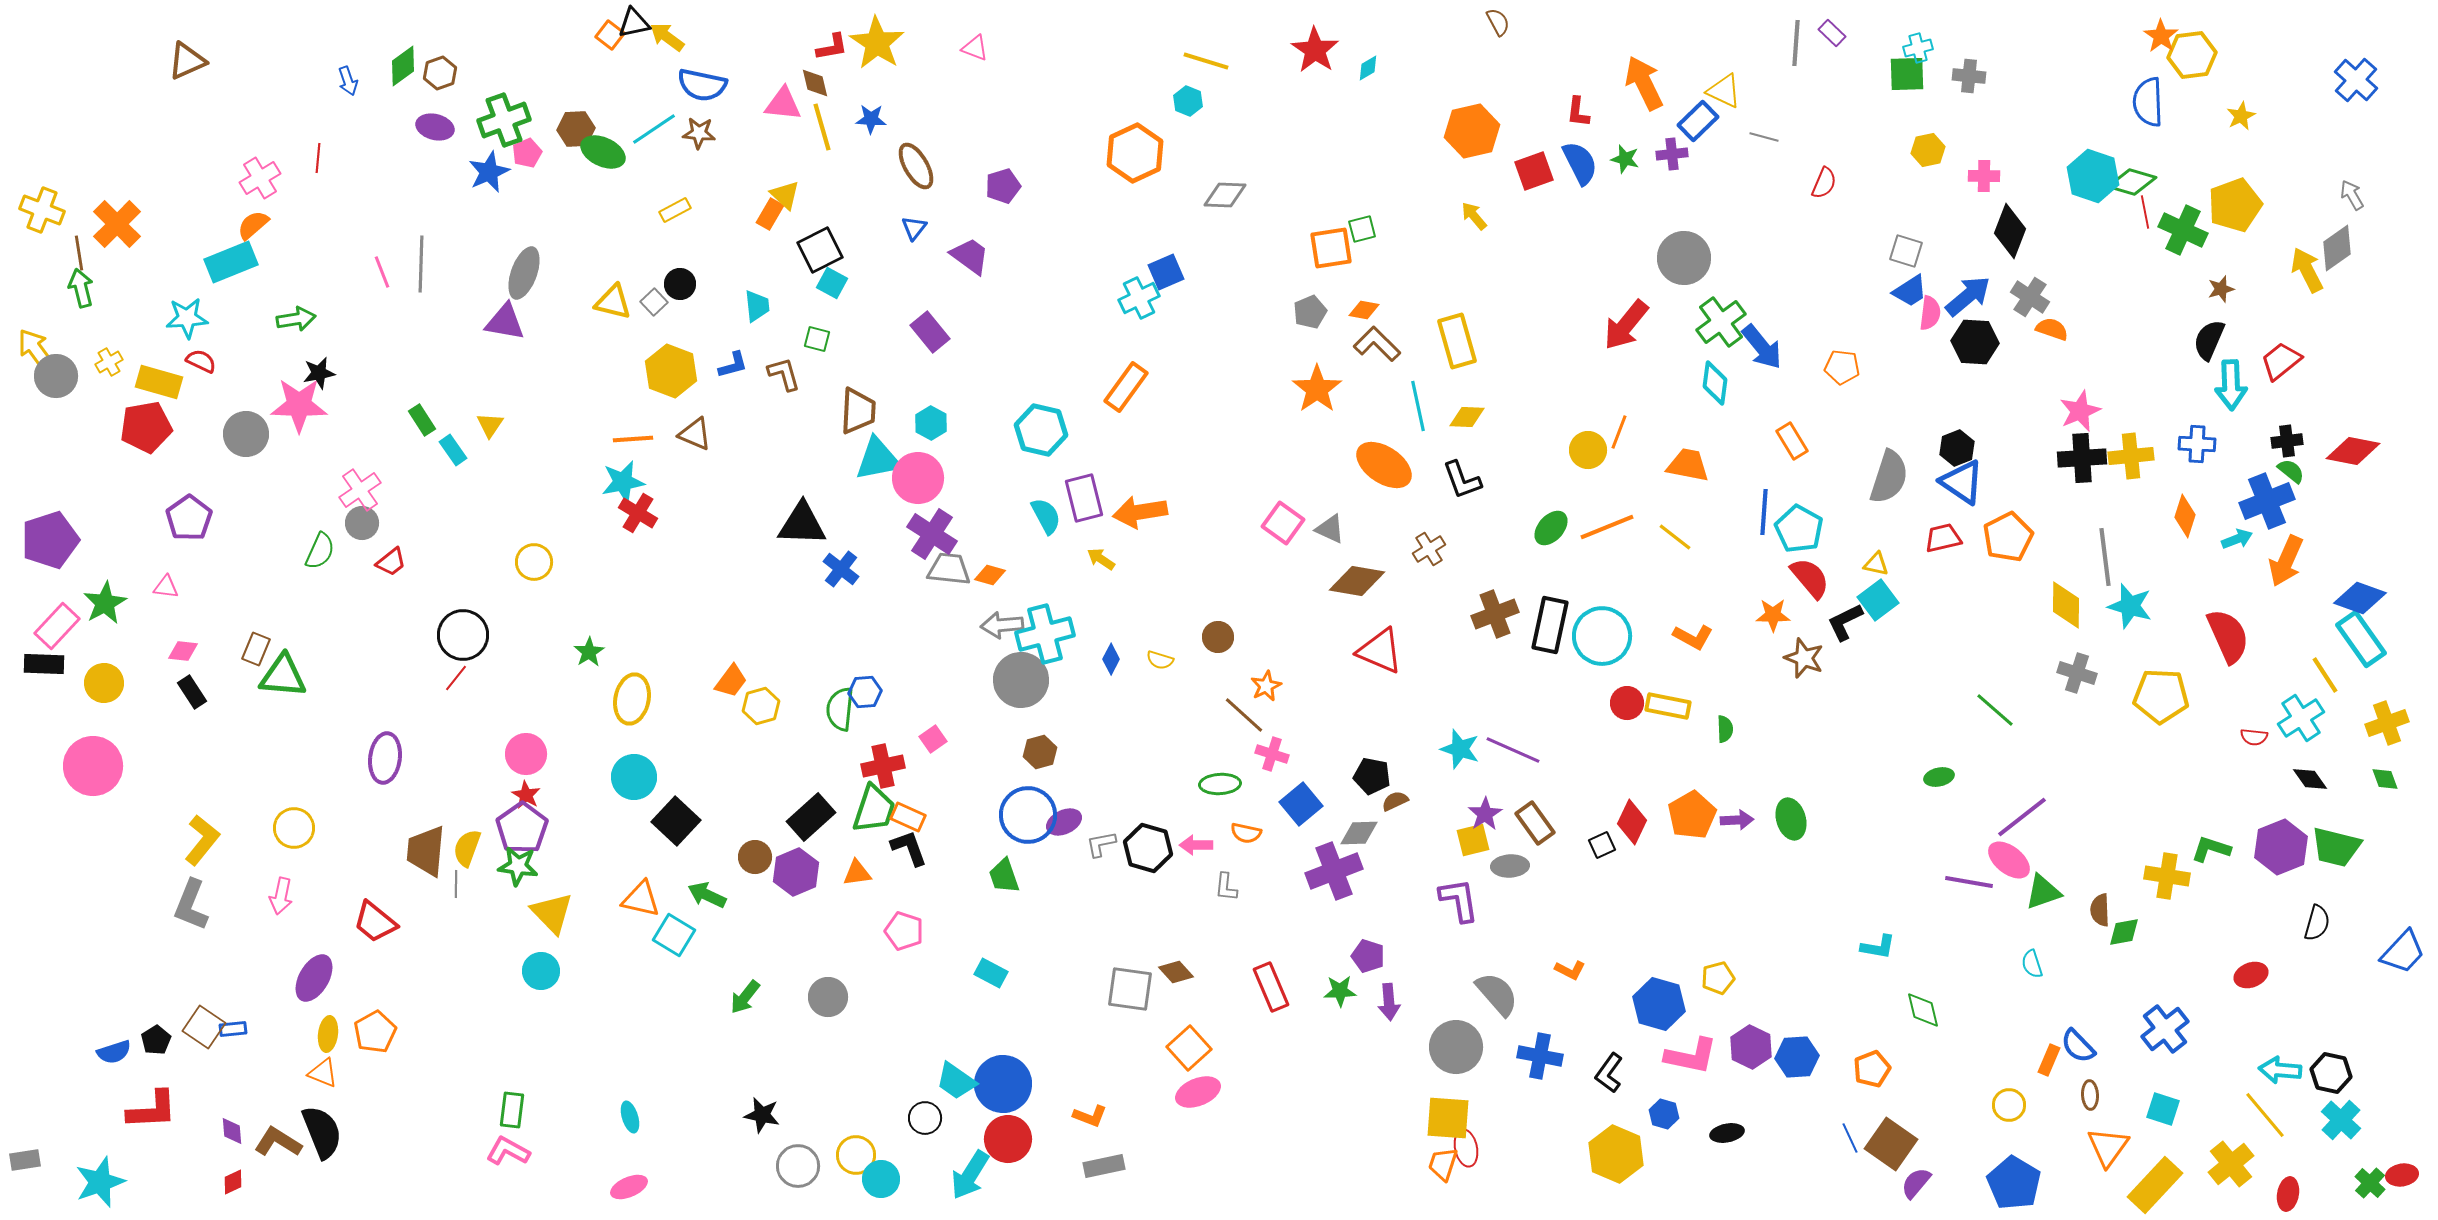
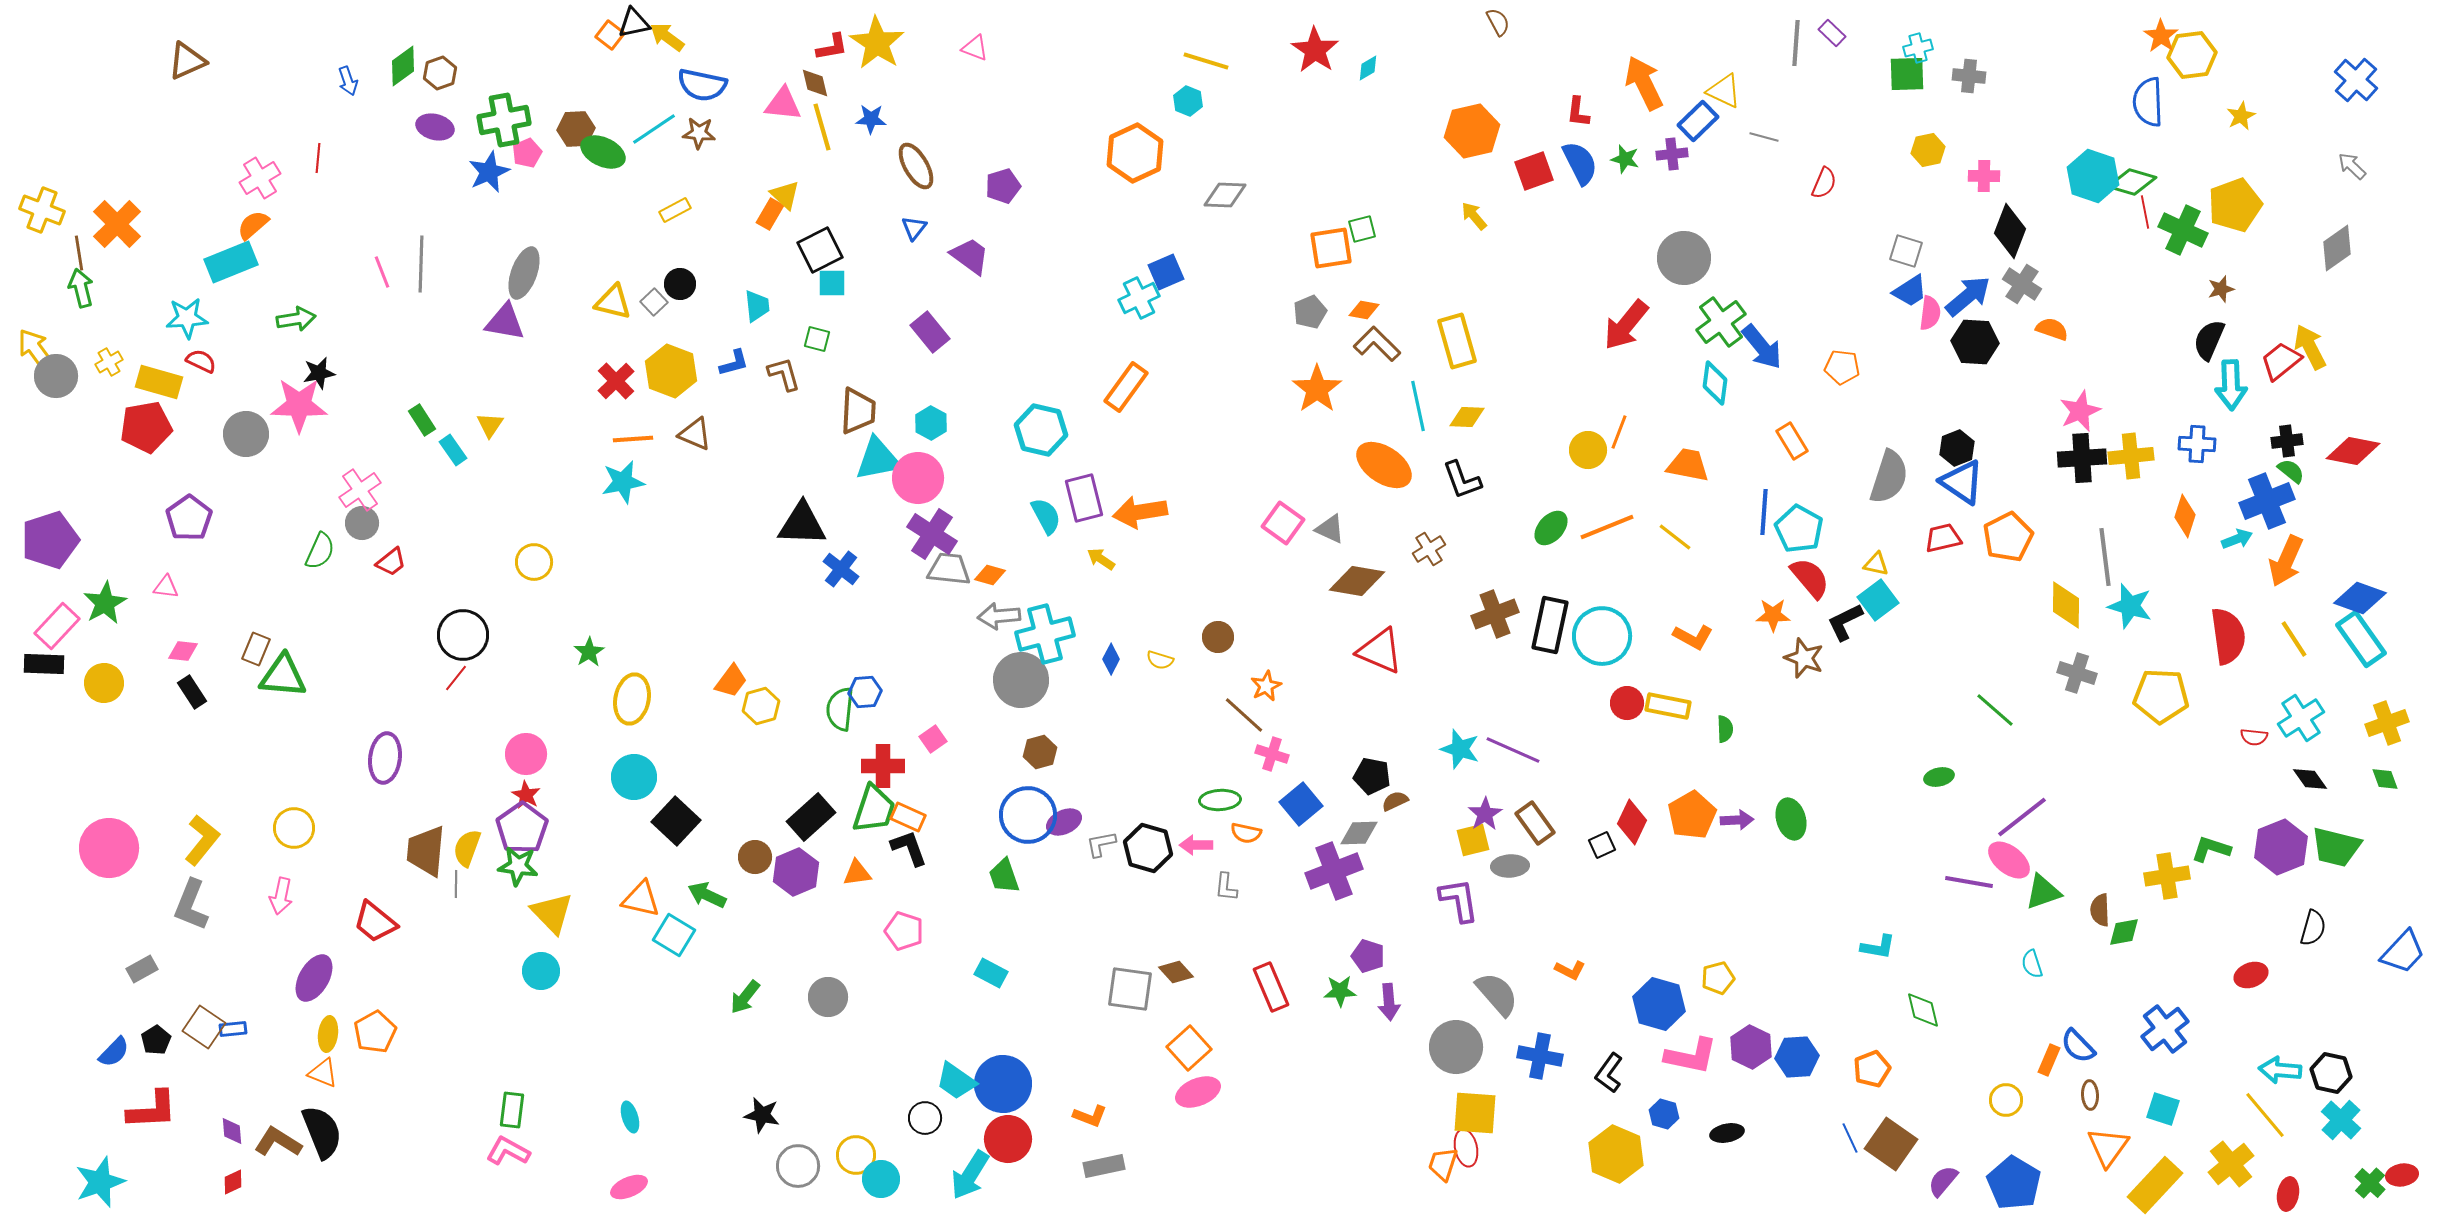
green cross at (504, 120): rotated 9 degrees clockwise
gray arrow at (2352, 195): moved 29 px up; rotated 16 degrees counterclockwise
yellow arrow at (2307, 270): moved 3 px right, 77 px down
cyan square at (832, 283): rotated 28 degrees counterclockwise
gray cross at (2030, 297): moved 8 px left, 13 px up
blue L-shape at (733, 365): moved 1 px right, 2 px up
red cross at (638, 513): moved 22 px left, 132 px up; rotated 15 degrees clockwise
gray arrow at (1002, 625): moved 3 px left, 9 px up
red semicircle at (2228, 636): rotated 16 degrees clockwise
yellow line at (2325, 675): moved 31 px left, 36 px up
pink circle at (93, 766): moved 16 px right, 82 px down
red cross at (883, 766): rotated 12 degrees clockwise
green ellipse at (1220, 784): moved 16 px down
yellow cross at (2167, 876): rotated 18 degrees counterclockwise
black semicircle at (2317, 923): moved 4 px left, 5 px down
blue semicircle at (114, 1052): rotated 28 degrees counterclockwise
yellow circle at (2009, 1105): moved 3 px left, 5 px up
yellow square at (1448, 1118): moved 27 px right, 5 px up
gray rectangle at (25, 1160): moved 117 px right, 191 px up; rotated 20 degrees counterclockwise
purple semicircle at (1916, 1183): moved 27 px right, 2 px up
